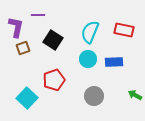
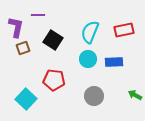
red rectangle: rotated 24 degrees counterclockwise
red pentagon: rotated 25 degrees clockwise
cyan square: moved 1 px left, 1 px down
